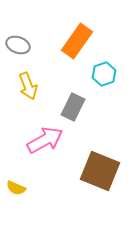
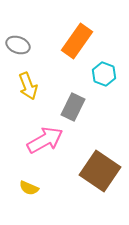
cyan hexagon: rotated 20 degrees counterclockwise
brown square: rotated 12 degrees clockwise
yellow semicircle: moved 13 px right
